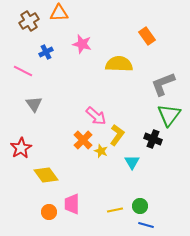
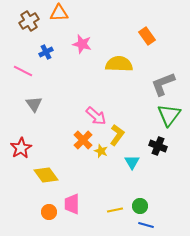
black cross: moved 5 px right, 7 px down
